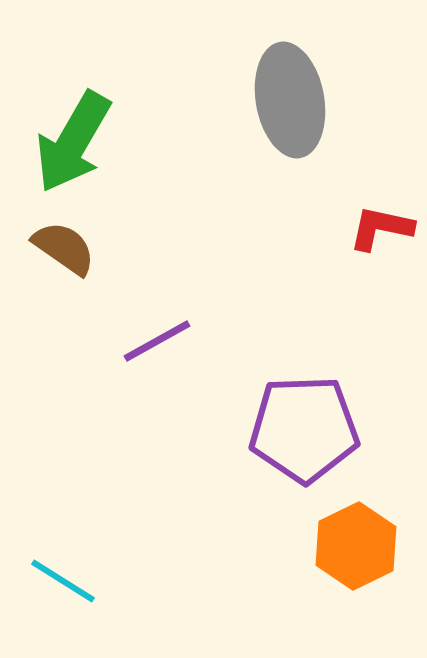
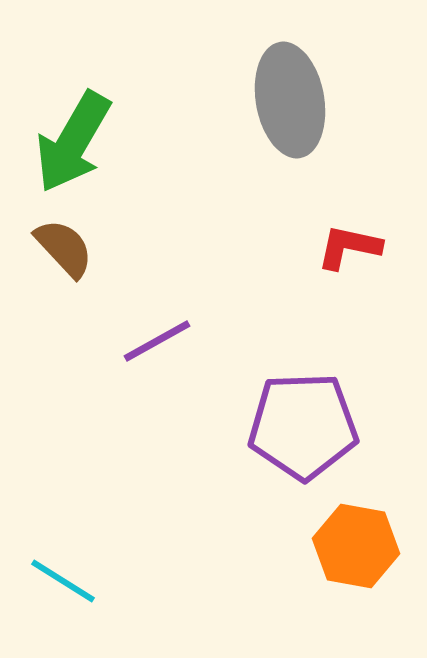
red L-shape: moved 32 px left, 19 px down
brown semicircle: rotated 12 degrees clockwise
purple pentagon: moved 1 px left, 3 px up
orange hexagon: rotated 24 degrees counterclockwise
